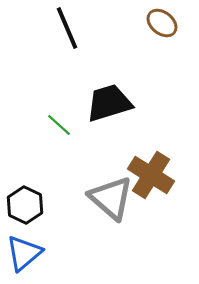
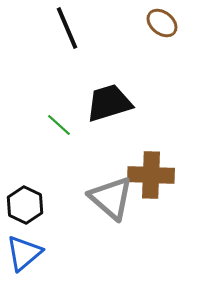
brown cross: rotated 30 degrees counterclockwise
